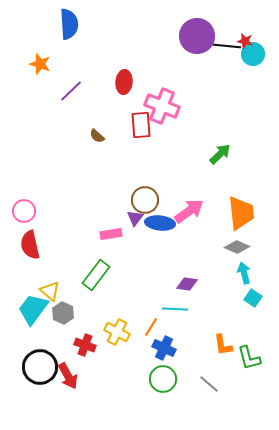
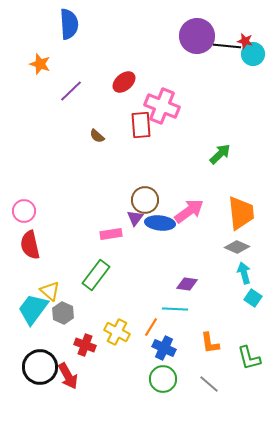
red ellipse: rotated 45 degrees clockwise
orange L-shape: moved 13 px left, 2 px up
